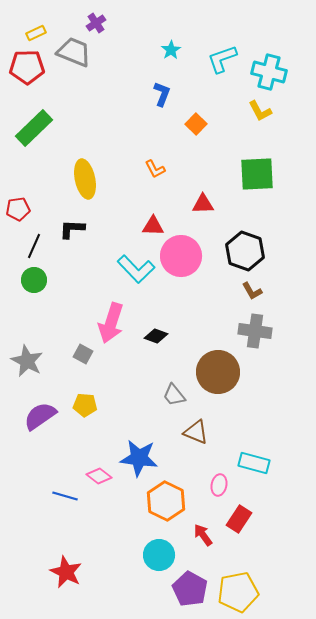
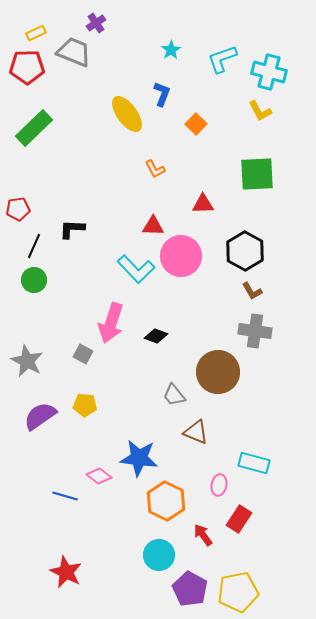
yellow ellipse at (85, 179): moved 42 px right, 65 px up; rotated 24 degrees counterclockwise
black hexagon at (245, 251): rotated 9 degrees clockwise
